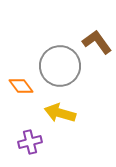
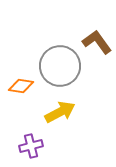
orange diamond: rotated 45 degrees counterclockwise
yellow arrow: moved 1 px up; rotated 136 degrees clockwise
purple cross: moved 1 px right, 4 px down
